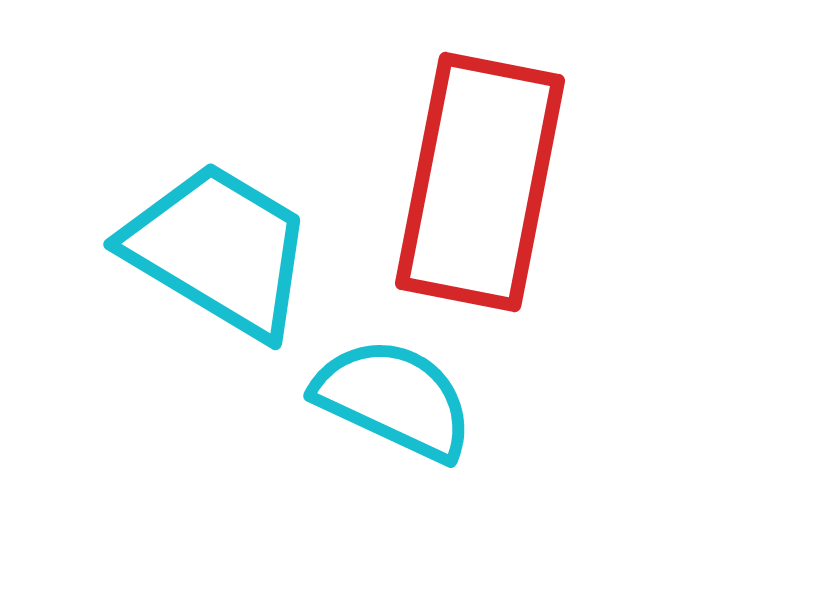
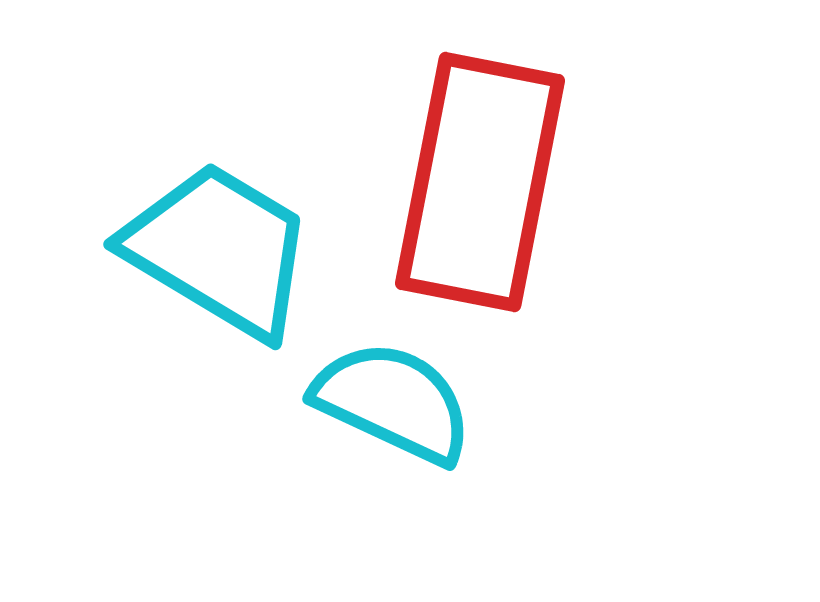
cyan semicircle: moved 1 px left, 3 px down
